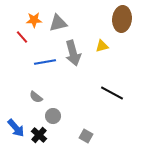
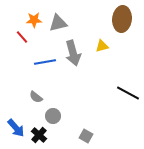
black line: moved 16 px right
